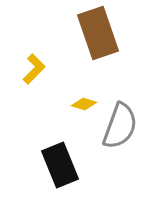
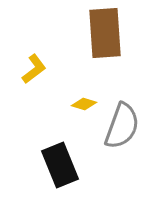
brown rectangle: moved 7 px right; rotated 15 degrees clockwise
yellow L-shape: rotated 8 degrees clockwise
gray semicircle: moved 2 px right
